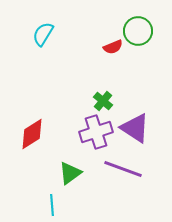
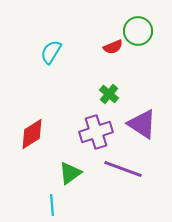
cyan semicircle: moved 8 px right, 18 px down
green cross: moved 6 px right, 7 px up
purple triangle: moved 7 px right, 4 px up
